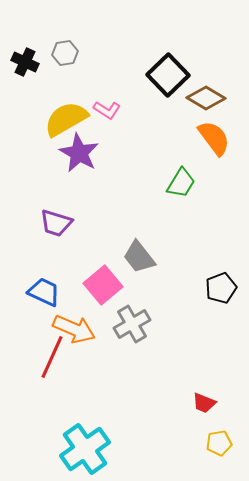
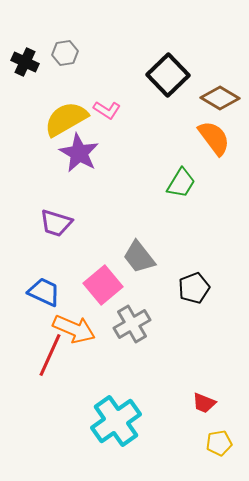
brown diamond: moved 14 px right
black pentagon: moved 27 px left
red line: moved 2 px left, 2 px up
cyan cross: moved 31 px right, 28 px up
